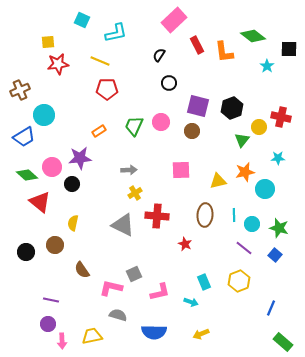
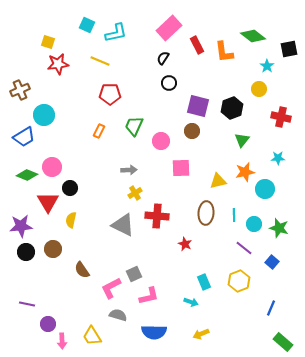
cyan square at (82, 20): moved 5 px right, 5 px down
pink rectangle at (174, 20): moved 5 px left, 8 px down
yellow square at (48, 42): rotated 24 degrees clockwise
black square at (289, 49): rotated 12 degrees counterclockwise
black semicircle at (159, 55): moved 4 px right, 3 px down
red pentagon at (107, 89): moved 3 px right, 5 px down
pink circle at (161, 122): moved 19 px down
yellow circle at (259, 127): moved 38 px up
orange rectangle at (99, 131): rotated 32 degrees counterclockwise
purple star at (80, 158): moved 59 px left, 68 px down
pink square at (181, 170): moved 2 px up
green diamond at (27, 175): rotated 20 degrees counterclockwise
black circle at (72, 184): moved 2 px left, 4 px down
red triangle at (40, 202): moved 8 px right; rotated 20 degrees clockwise
brown ellipse at (205, 215): moved 1 px right, 2 px up
yellow semicircle at (73, 223): moved 2 px left, 3 px up
cyan circle at (252, 224): moved 2 px right
brown circle at (55, 245): moved 2 px left, 4 px down
blue square at (275, 255): moved 3 px left, 7 px down
pink L-shape at (111, 288): rotated 40 degrees counterclockwise
pink L-shape at (160, 292): moved 11 px left, 4 px down
purple line at (51, 300): moved 24 px left, 4 px down
yellow trapezoid at (92, 336): rotated 110 degrees counterclockwise
